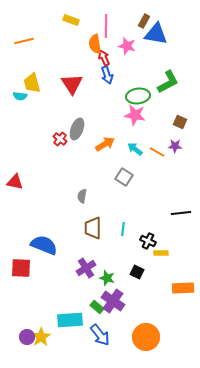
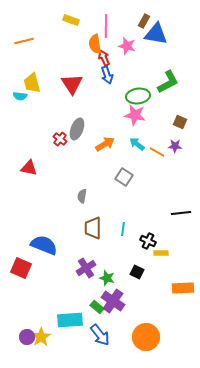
cyan arrow at (135, 149): moved 2 px right, 5 px up
red triangle at (15, 182): moved 14 px right, 14 px up
red square at (21, 268): rotated 20 degrees clockwise
